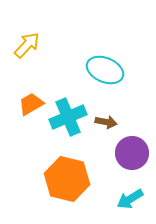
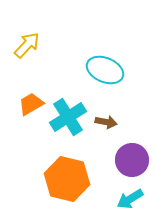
cyan cross: rotated 9 degrees counterclockwise
purple circle: moved 7 px down
